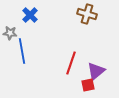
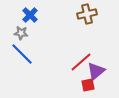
brown cross: rotated 30 degrees counterclockwise
gray star: moved 11 px right
blue line: moved 3 px down; rotated 35 degrees counterclockwise
red line: moved 10 px right, 1 px up; rotated 30 degrees clockwise
